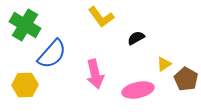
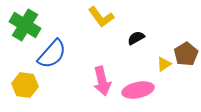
pink arrow: moved 7 px right, 7 px down
brown pentagon: moved 25 px up; rotated 10 degrees clockwise
yellow hexagon: rotated 10 degrees clockwise
